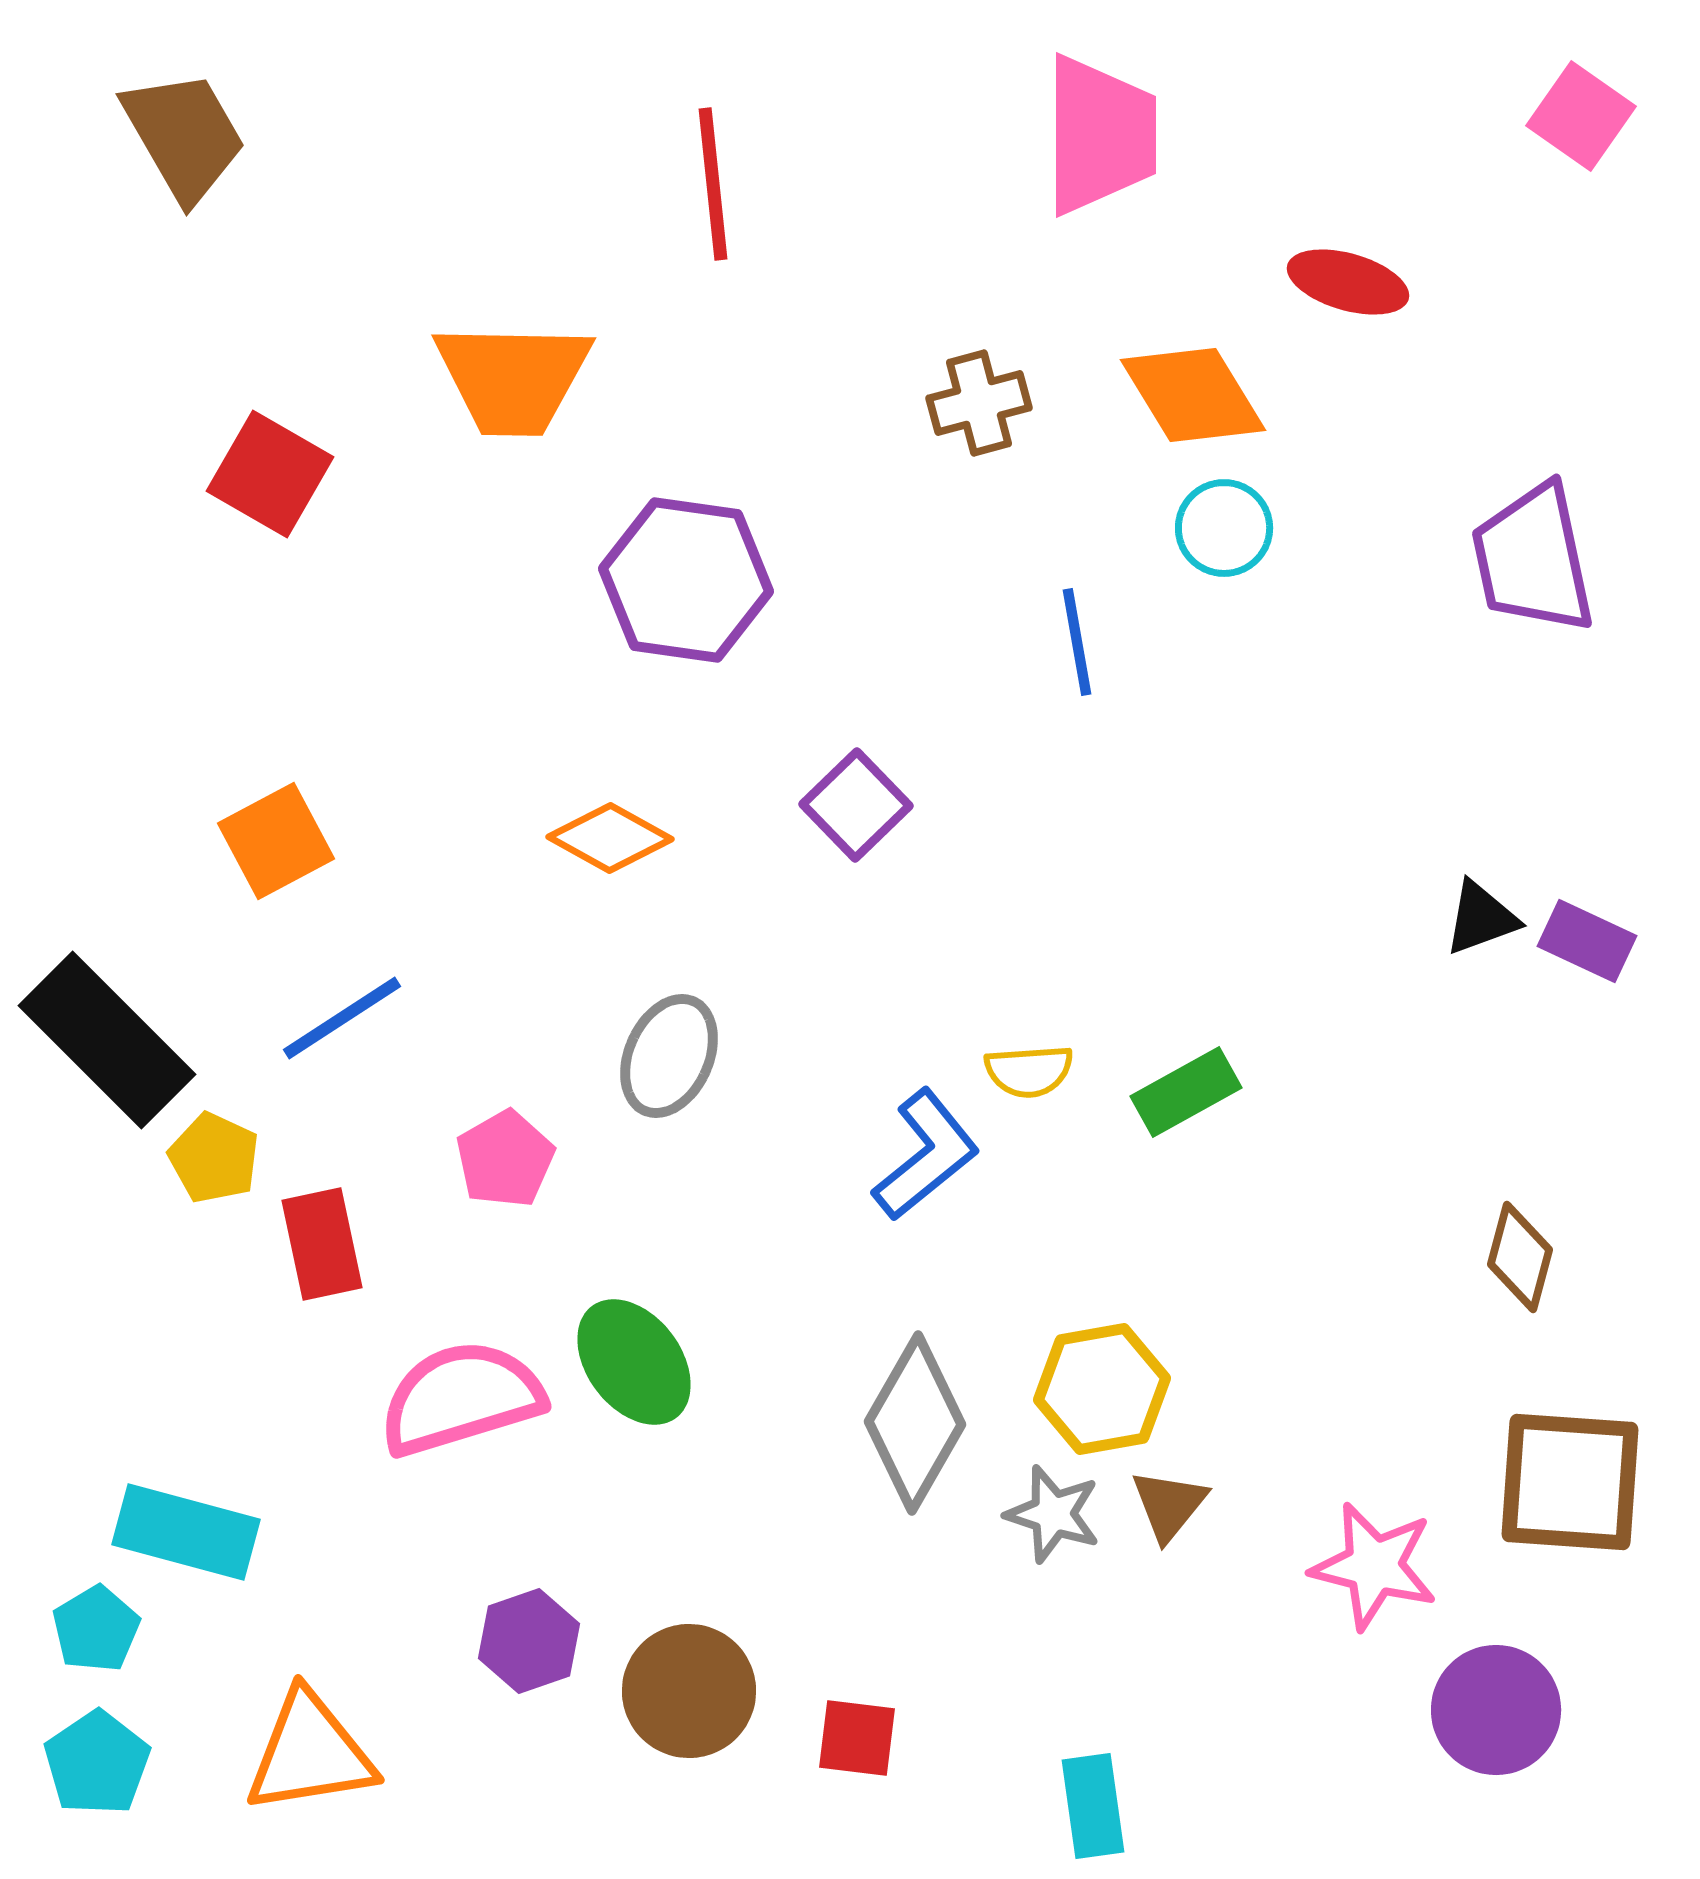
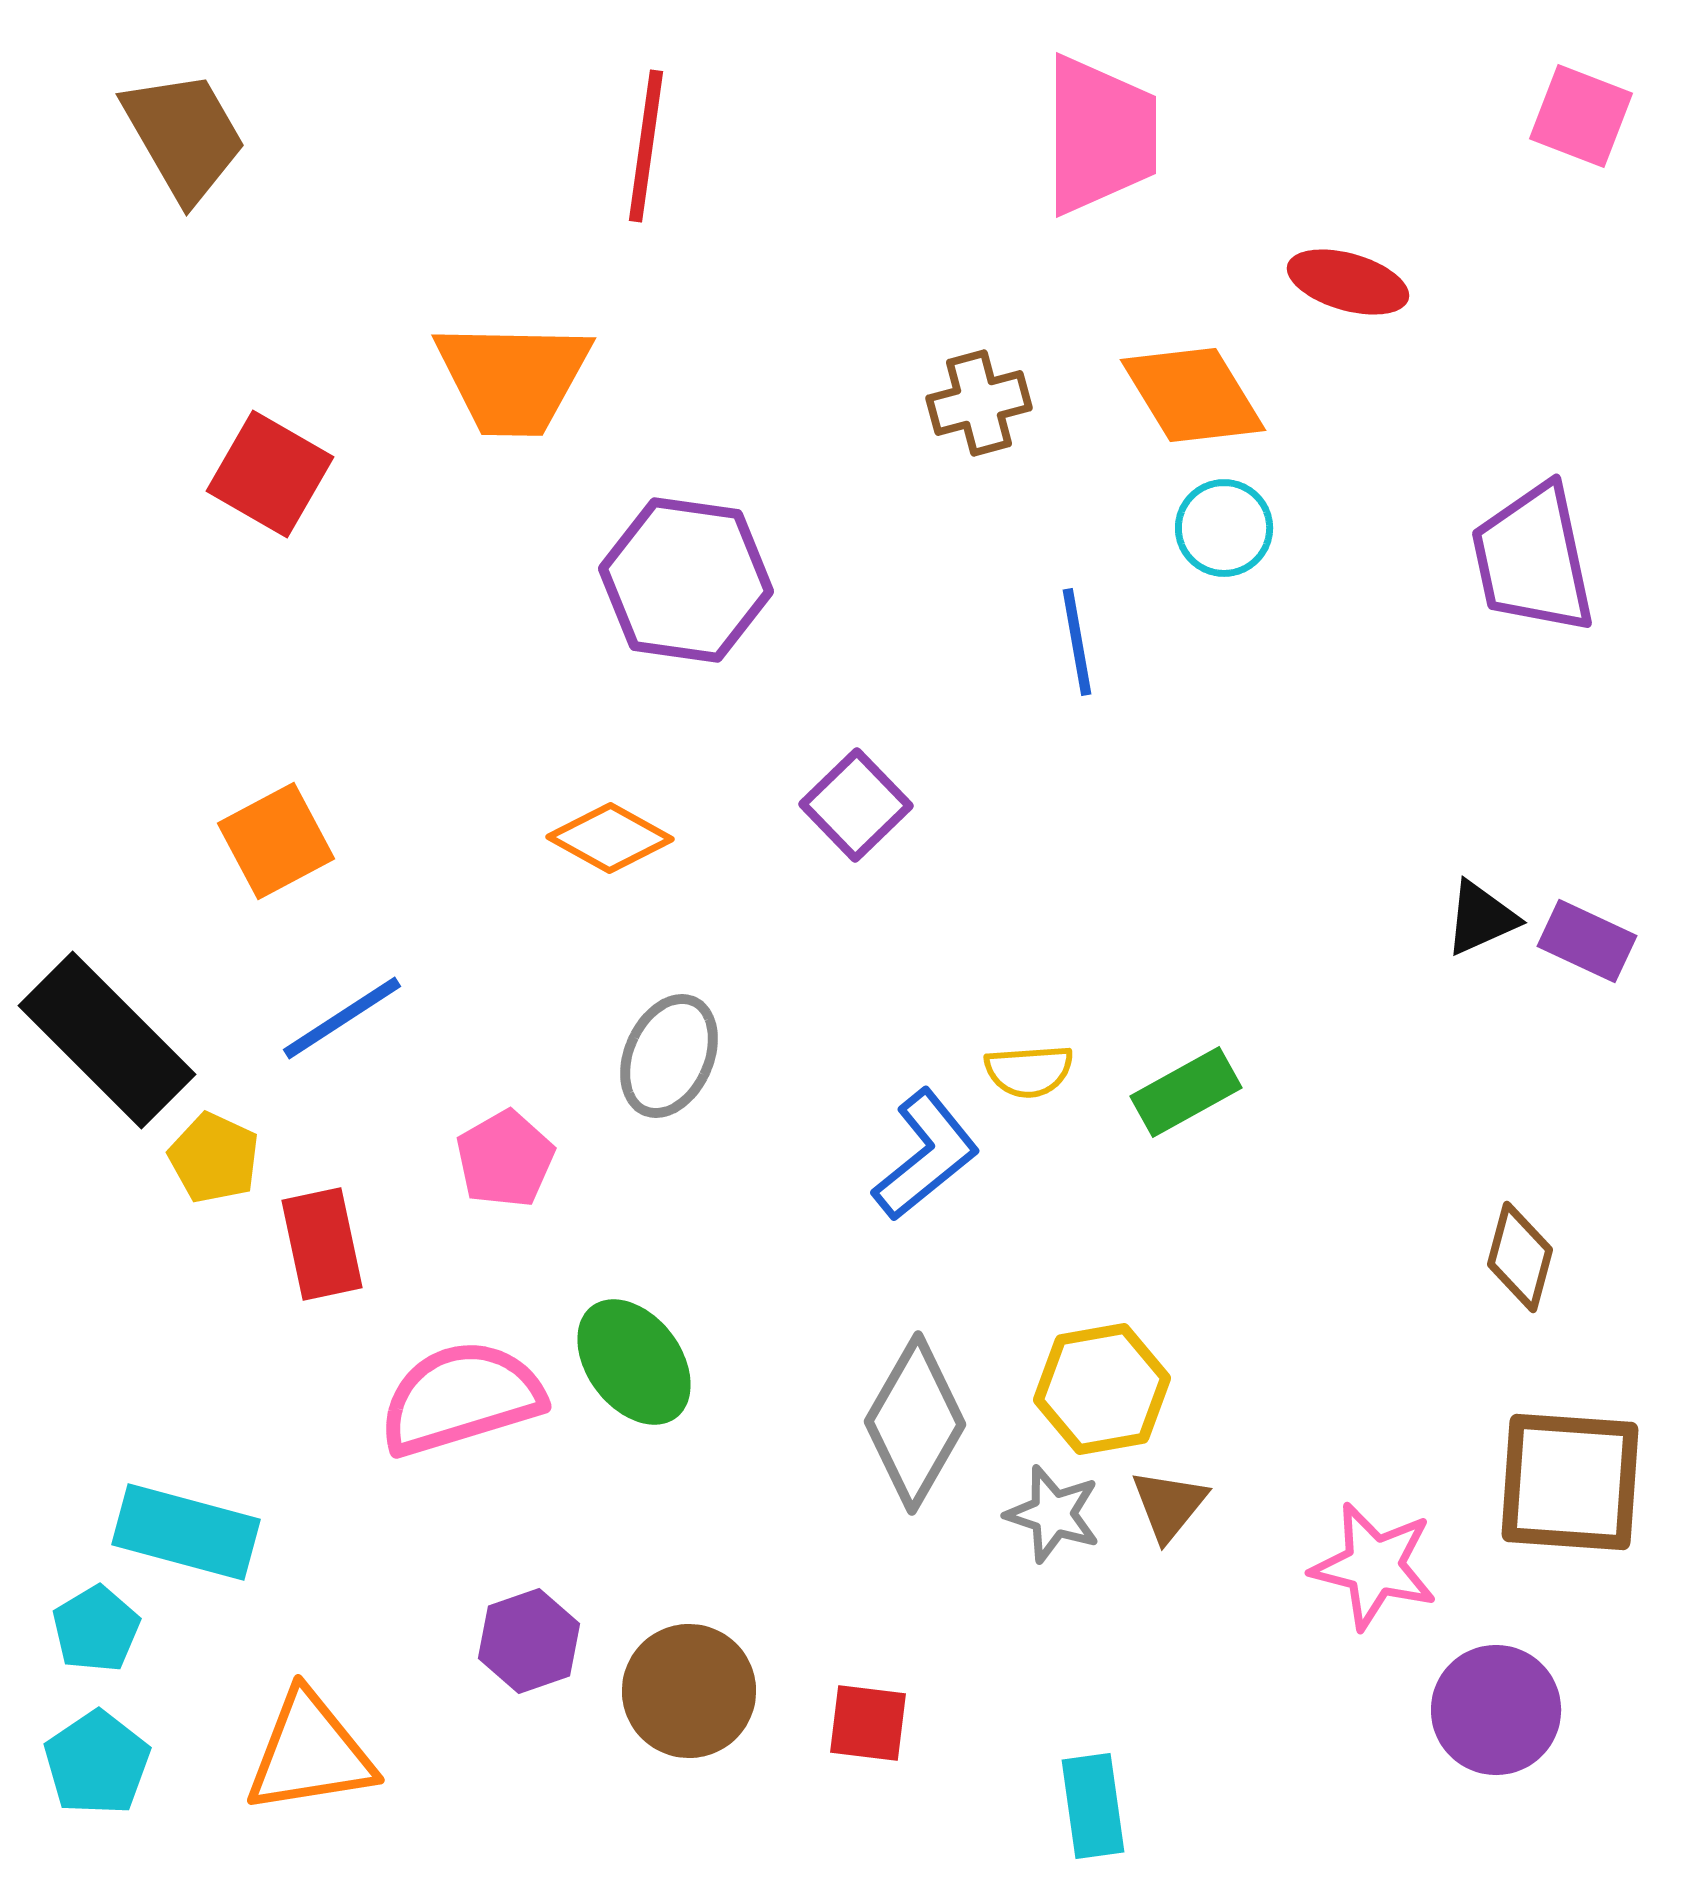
pink square at (1581, 116): rotated 14 degrees counterclockwise
red line at (713, 184): moved 67 px left, 38 px up; rotated 14 degrees clockwise
black triangle at (1481, 918): rotated 4 degrees counterclockwise
red square at (857, 1738): moved 11 px right, 15 px up
